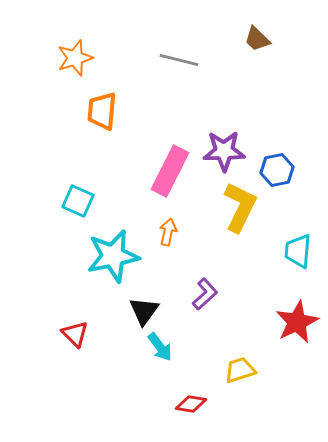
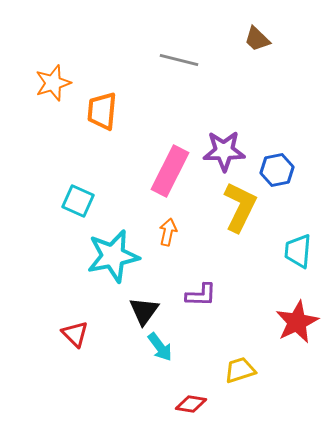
orange star: moved 22 px left, 25 px down
purple L-shape: moved 4 px left, 1 px down; rotated 44 degrees clockwise
